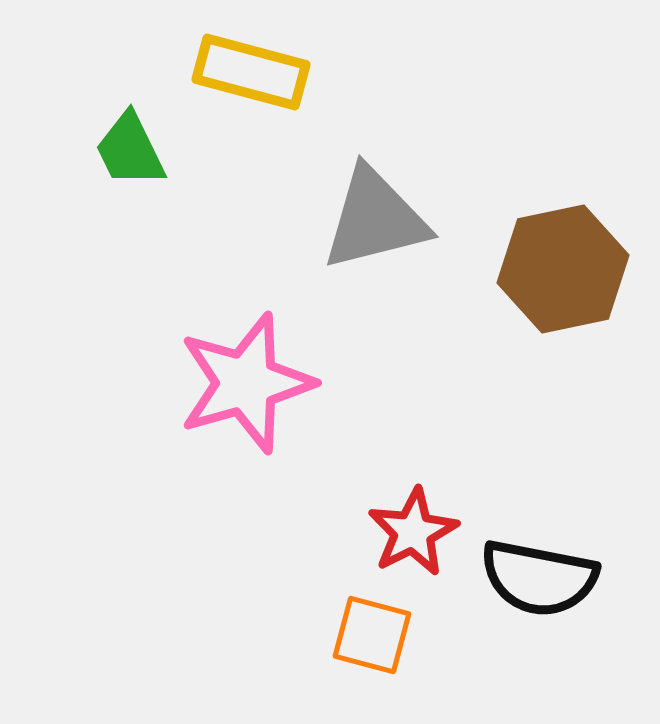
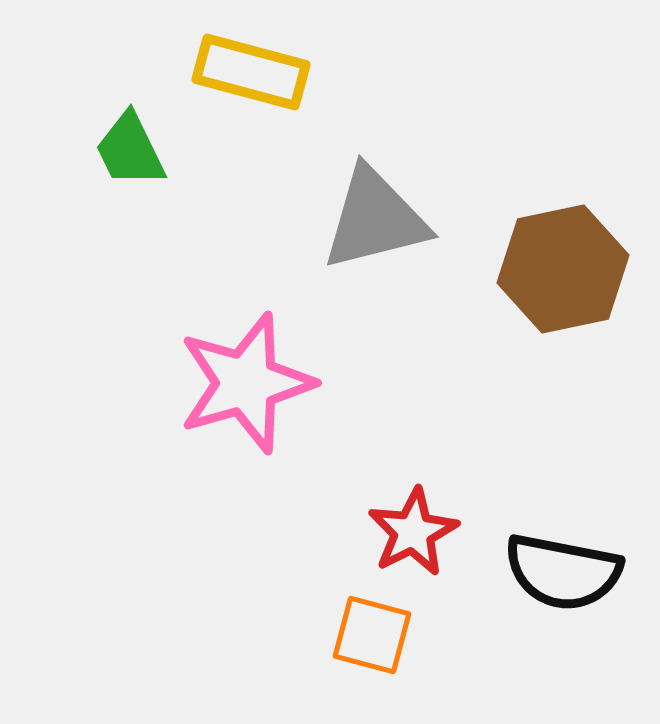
black semicircle: moved 24 px right, 6 px up
